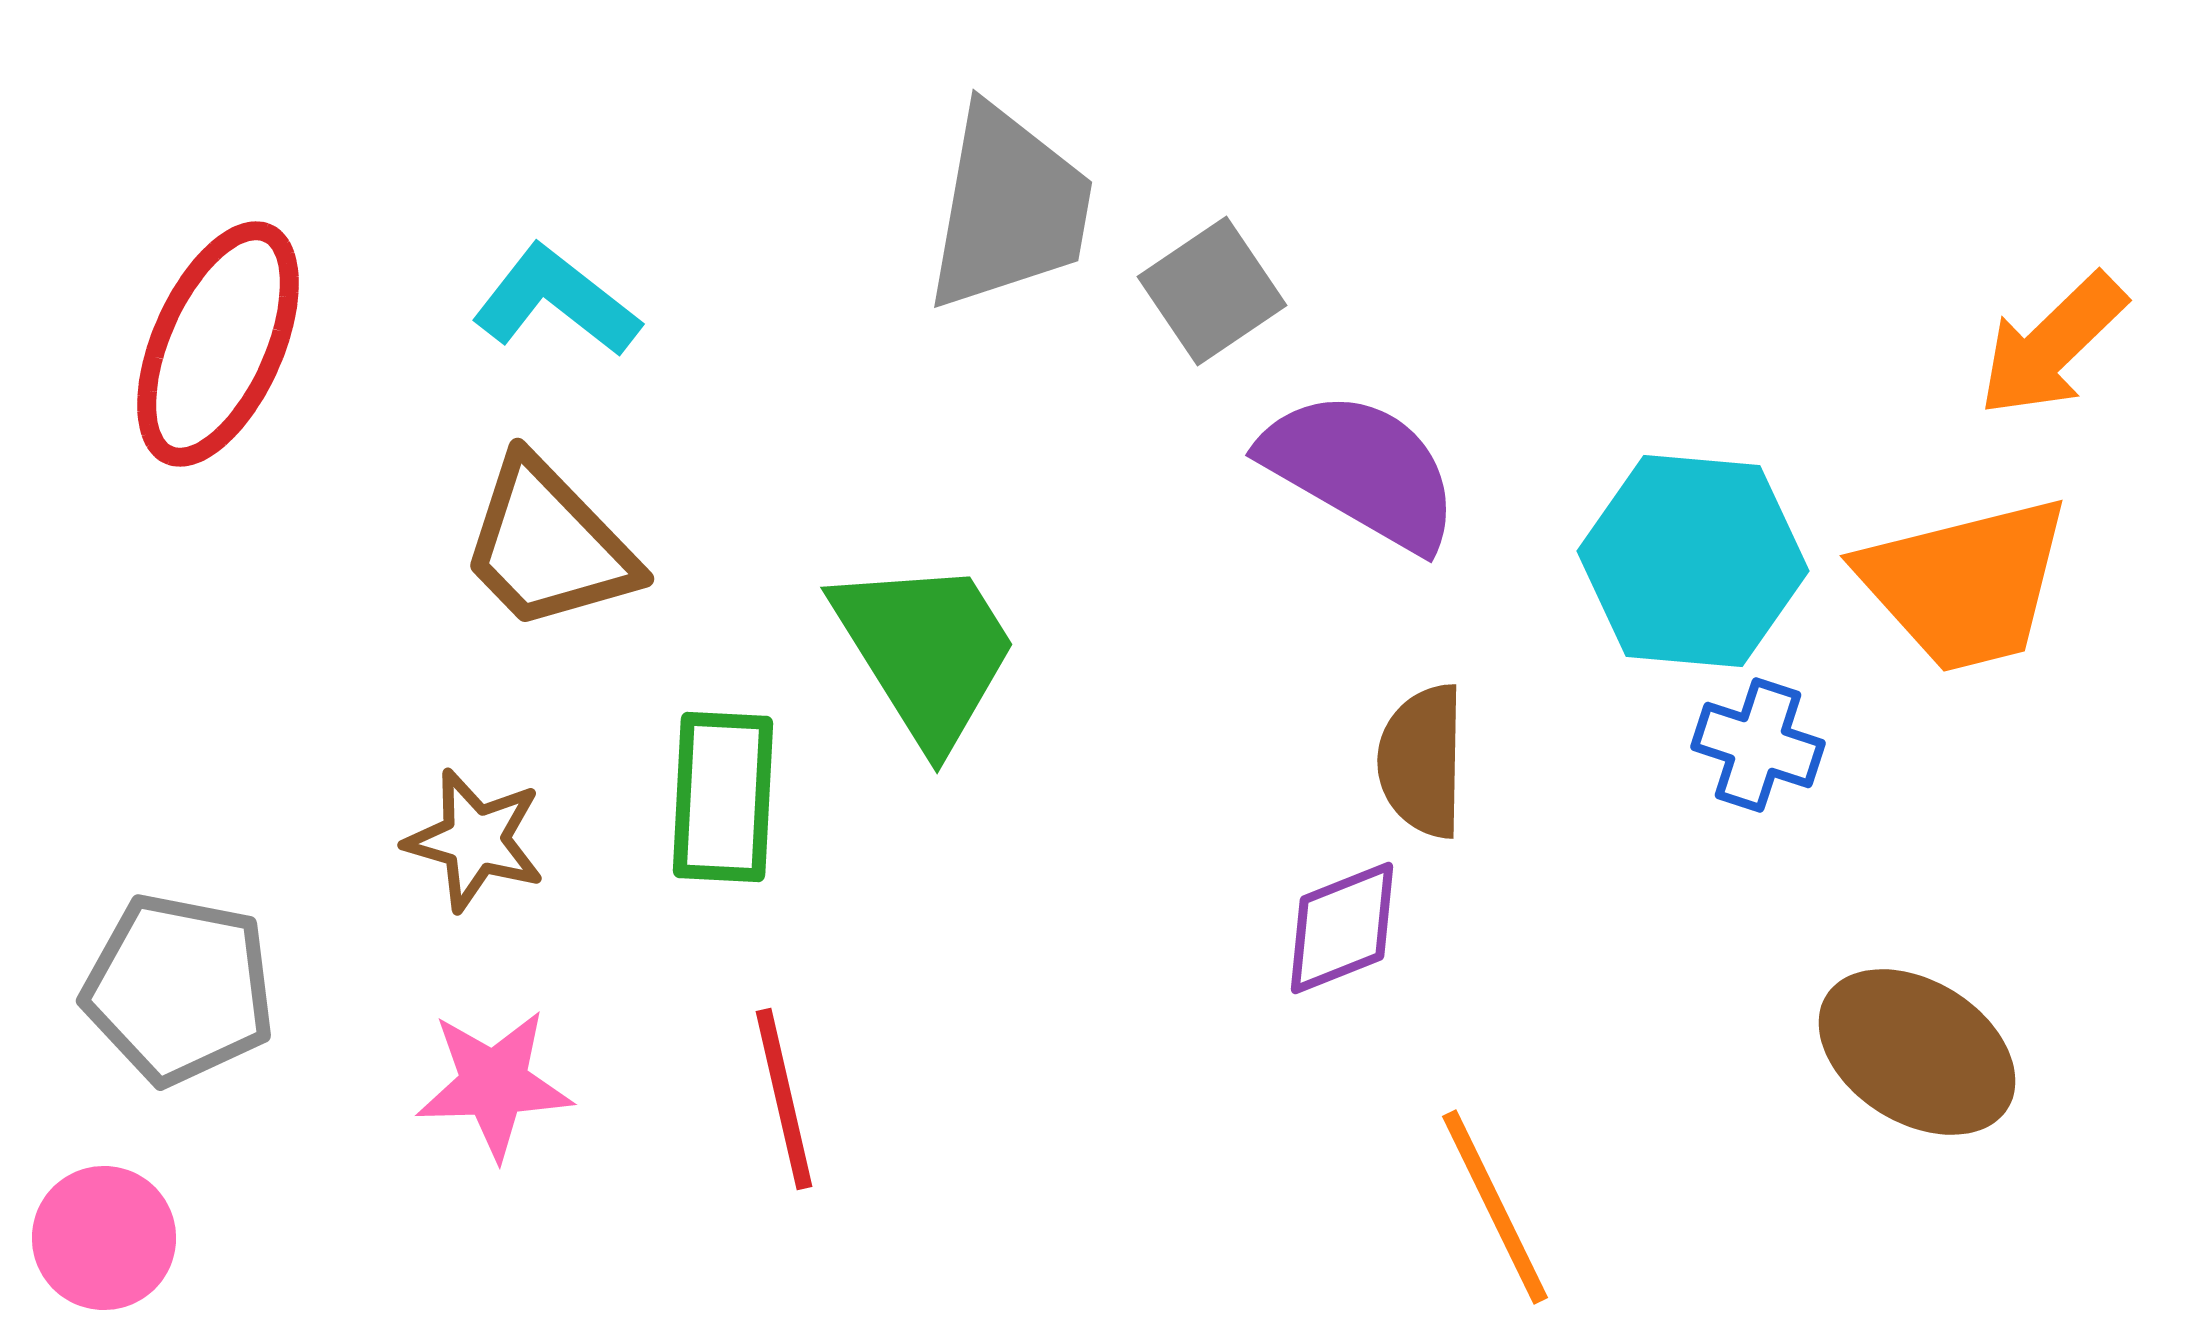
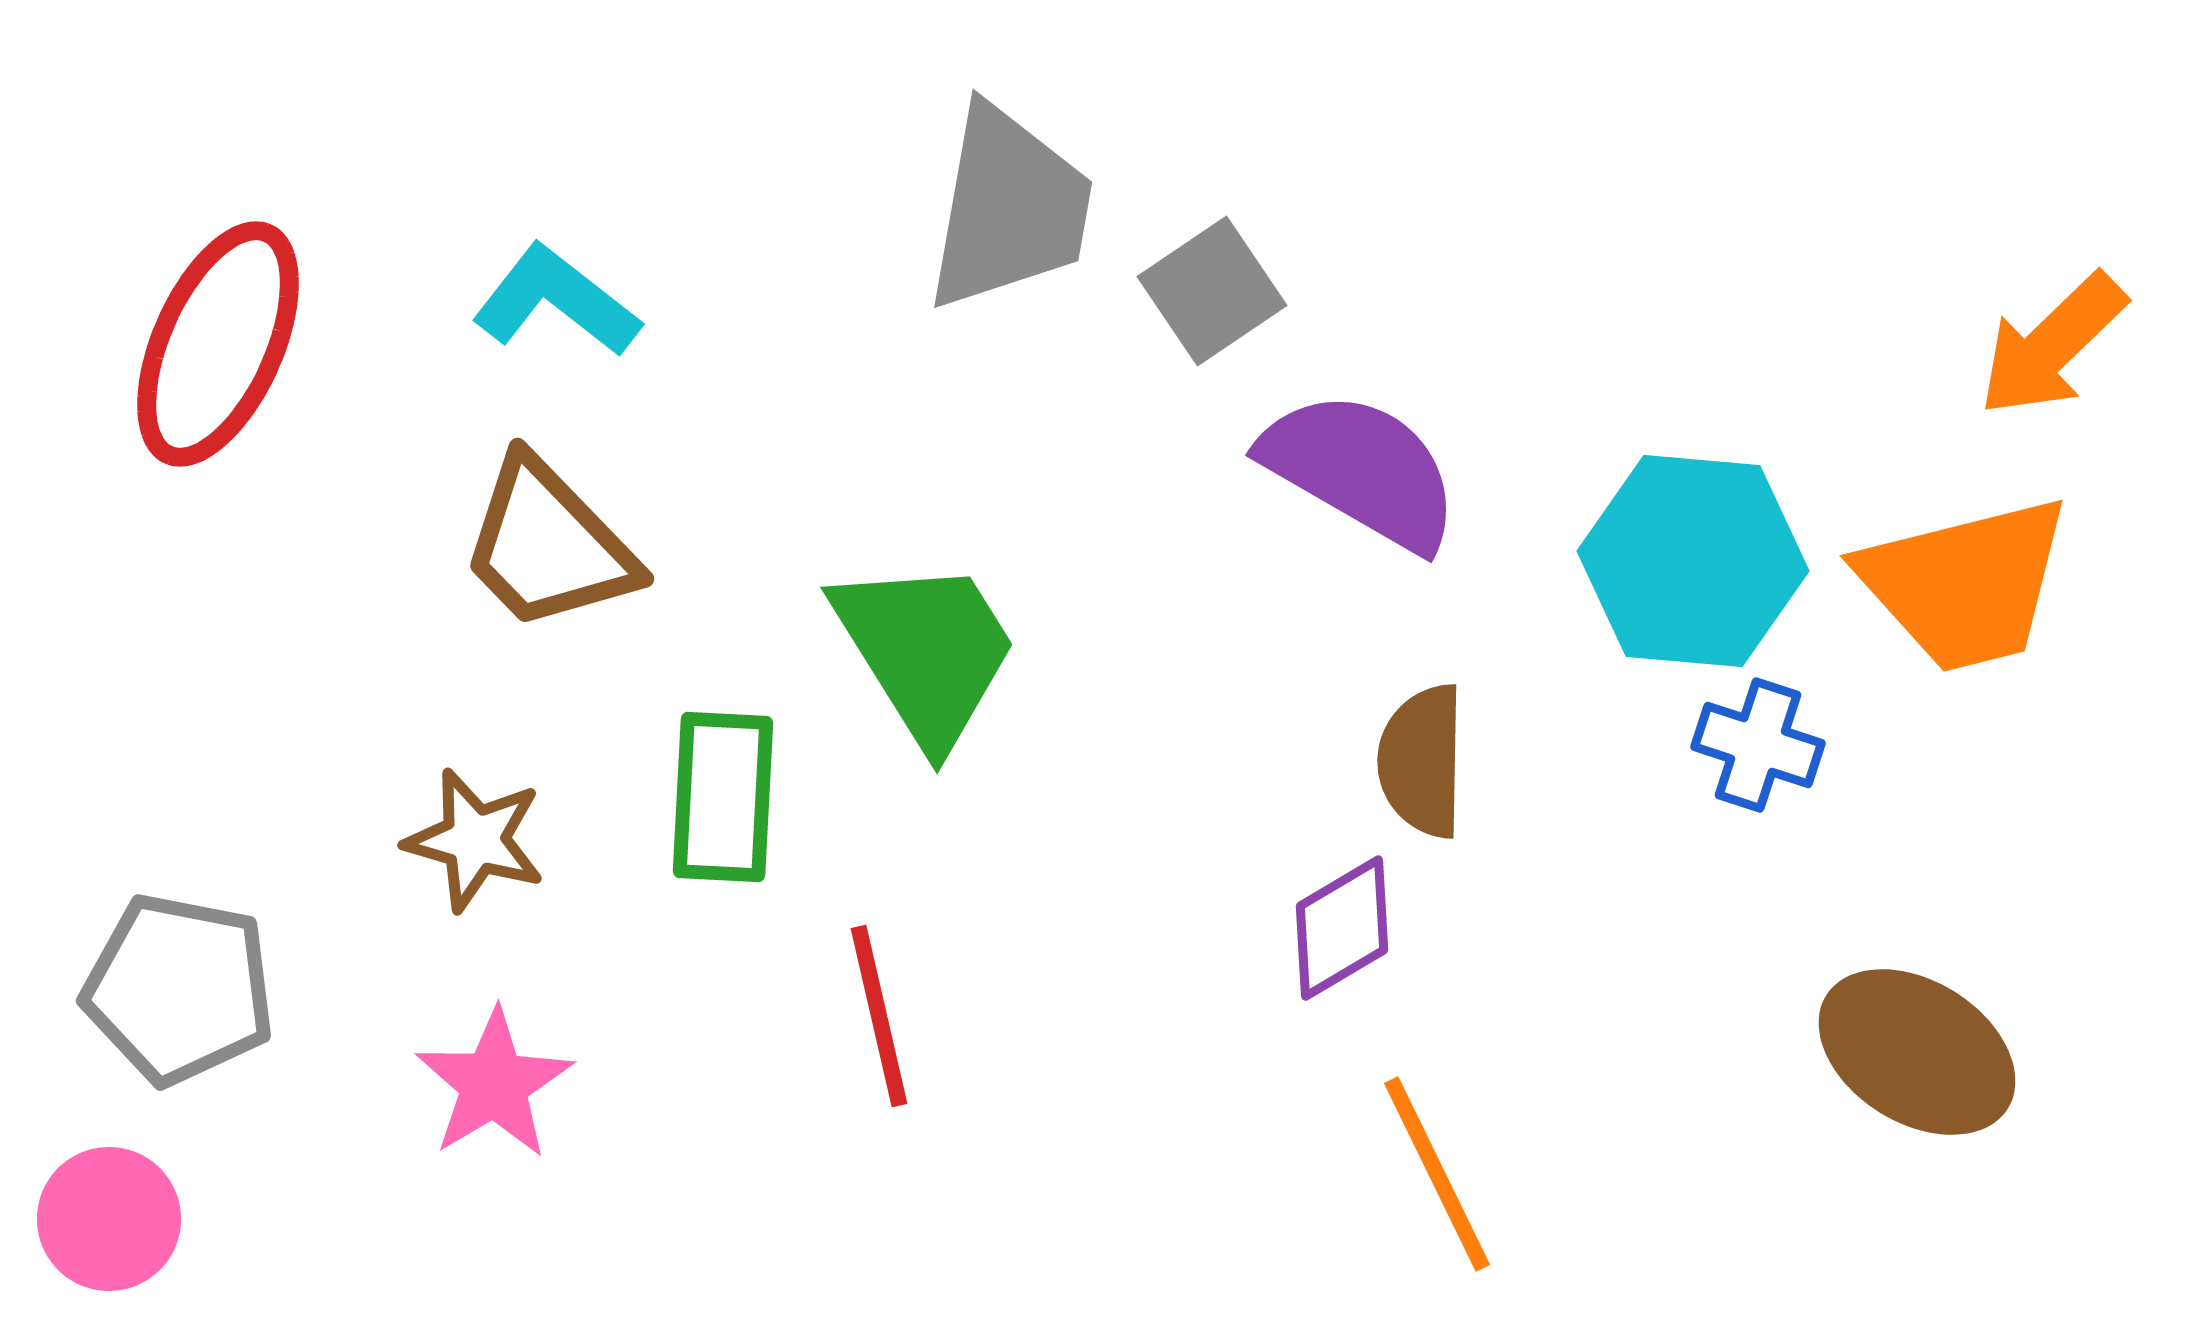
purple diamond: rotated 9 degrees counterclockwise
pink star: rotated 29 degrees counterclockwise
red line: moved 95 px right, 83 px up
orange line: moved 58 px left, 33 px up
pink circle: moved 5 px right, 19 px up
